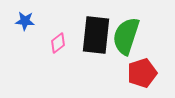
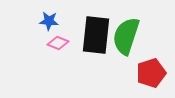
blue star: moved 24 px right
pink diamond: rotated 60 degrees clockwise
red pentagon: moved 9 px right
